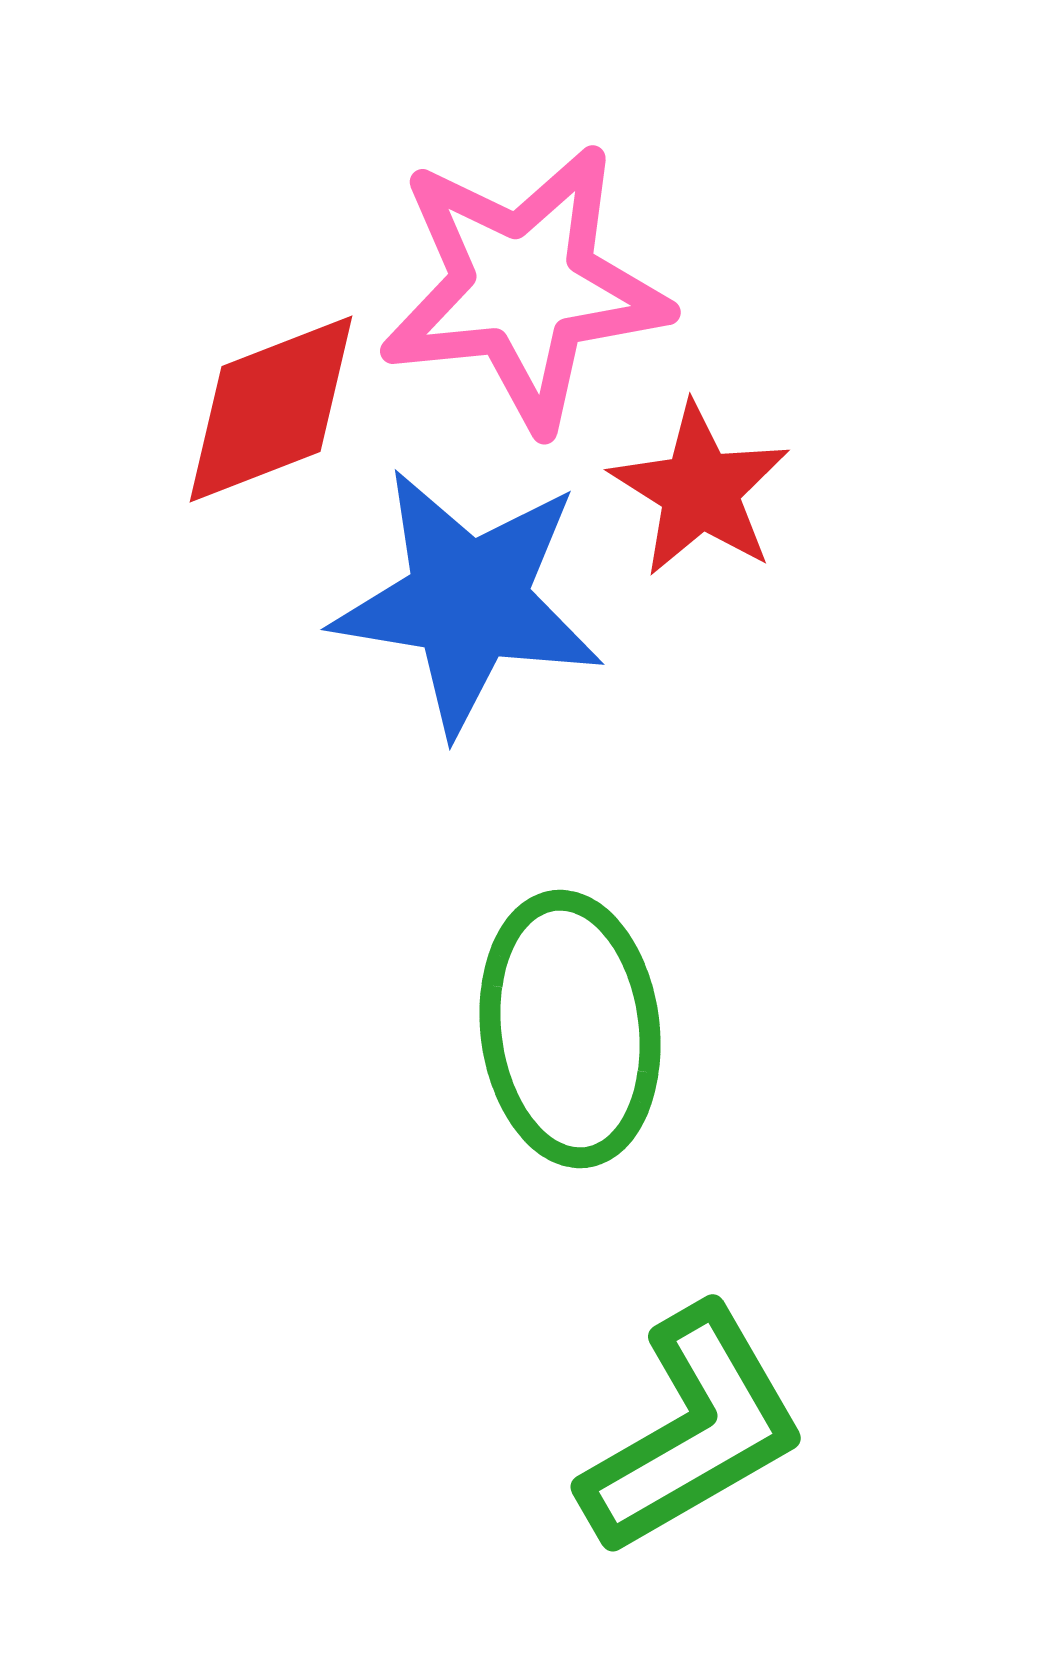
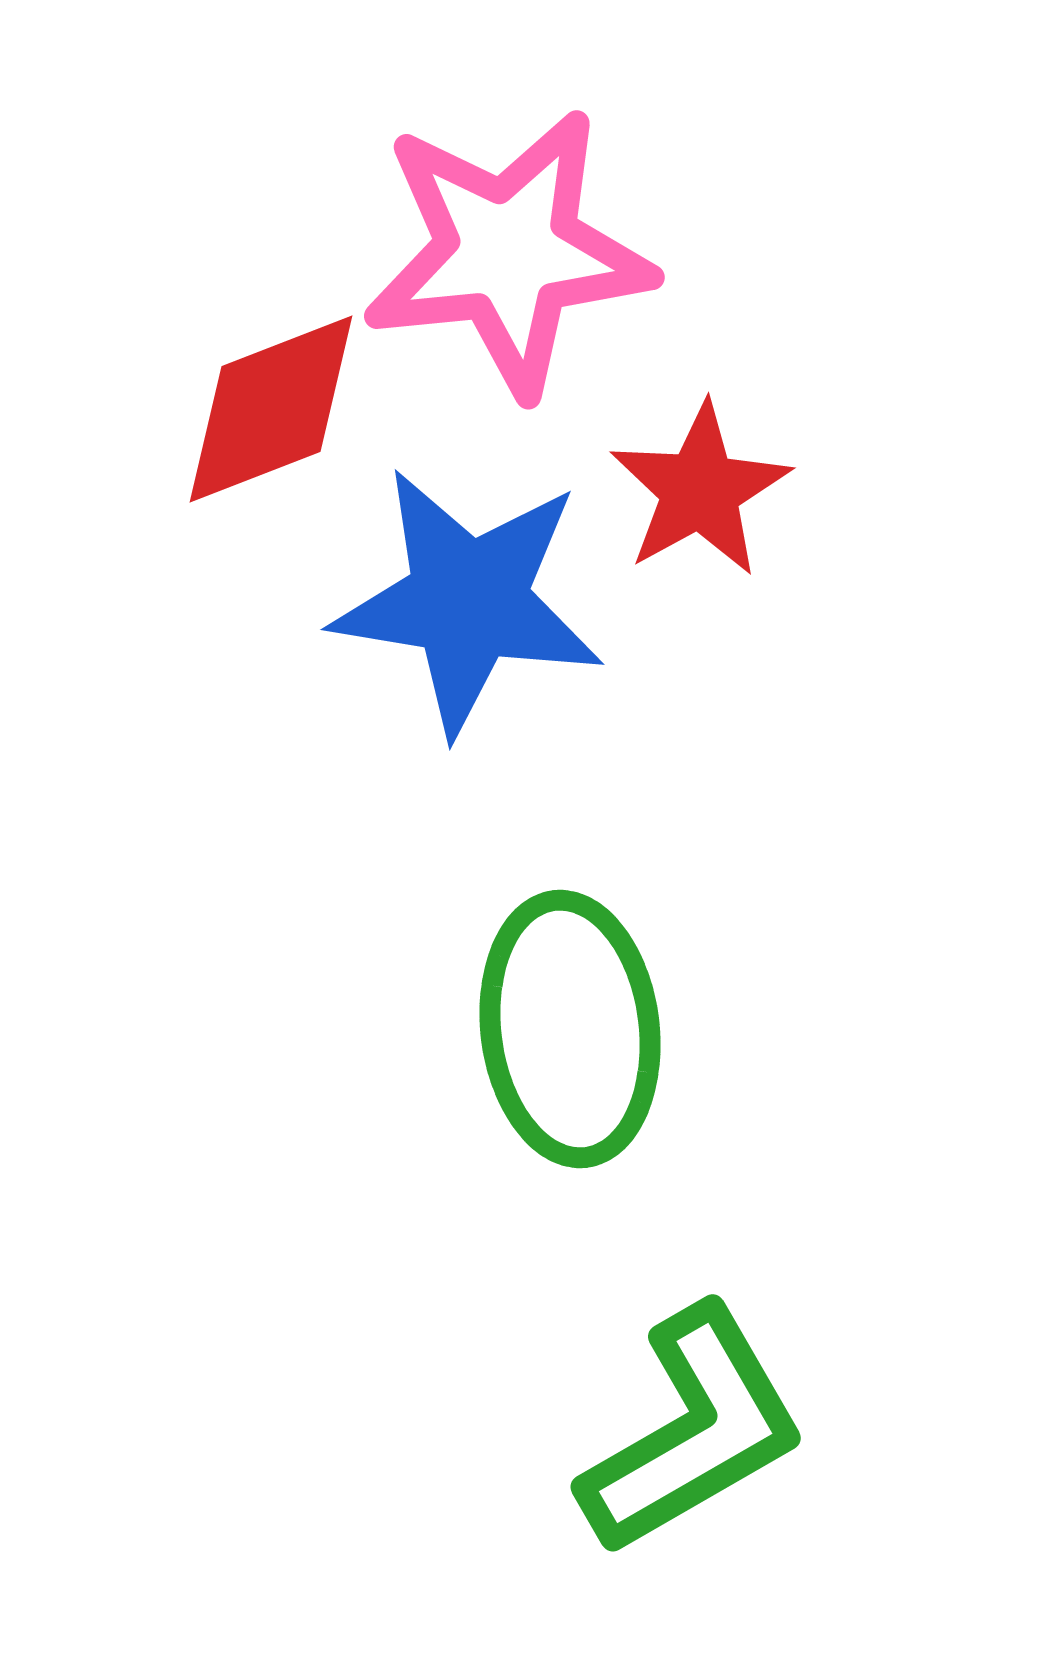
pink star: moved 16 px left, 35 px up
red star: rotated 11 degrees clockwise
